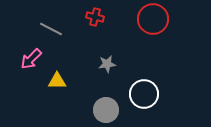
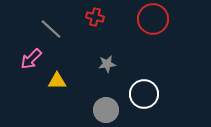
gray line: rotated 15 degrees clockwise
